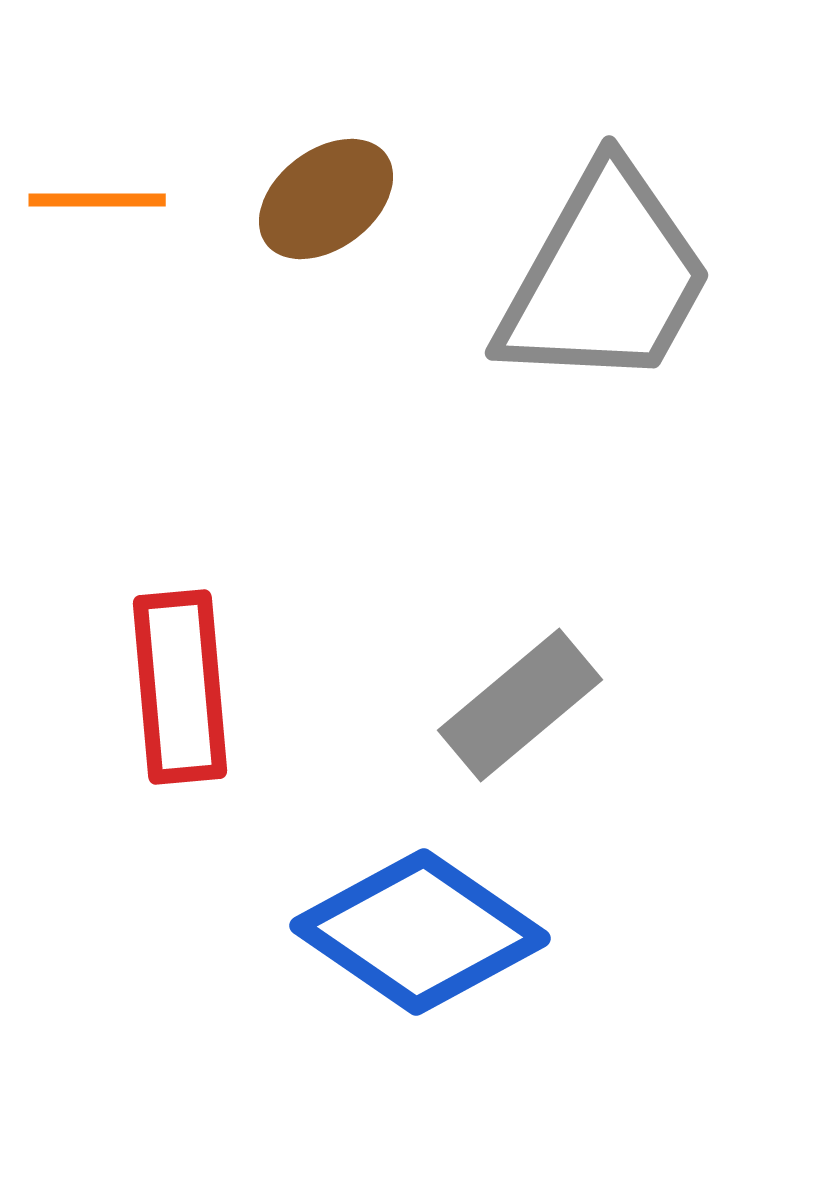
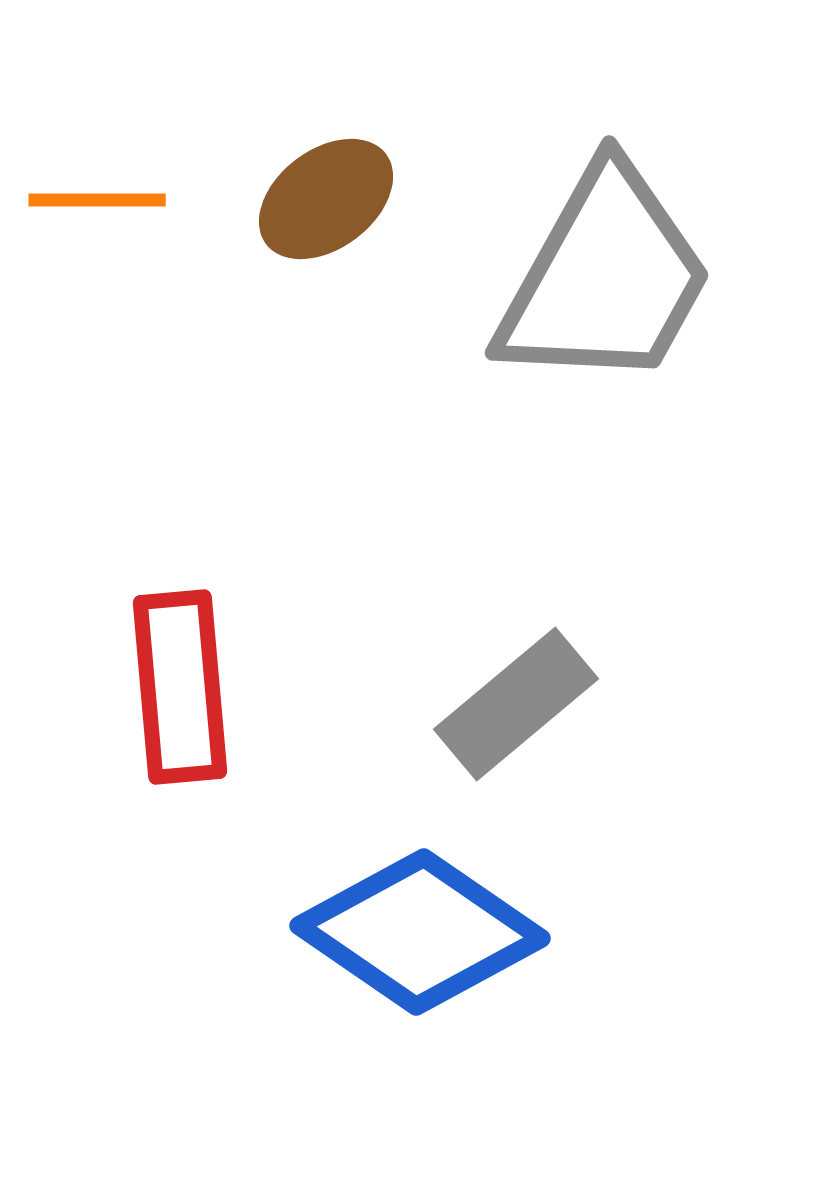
gray rectangle: moved 4 px left, 1 px up
